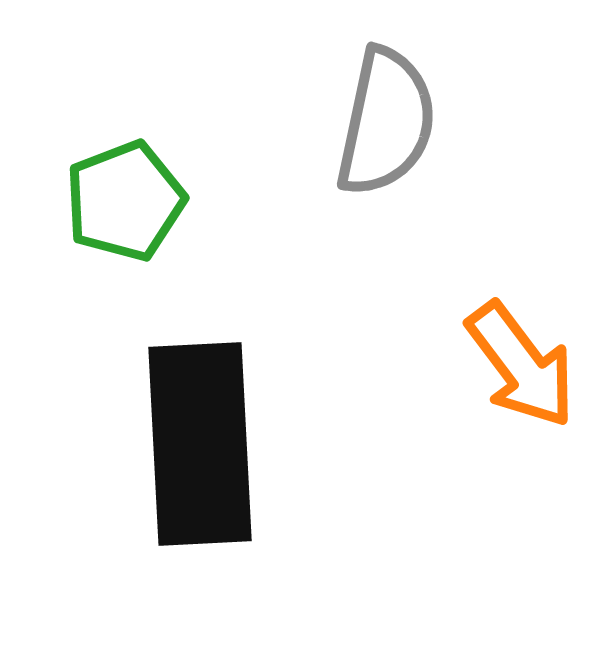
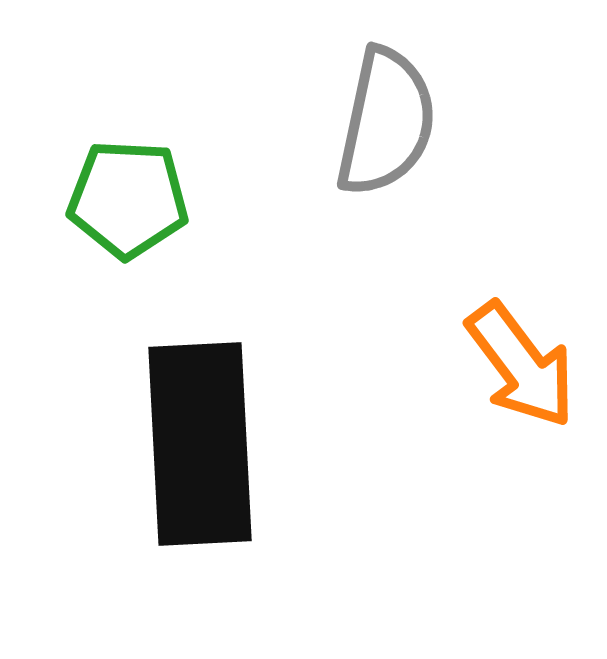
green pentagon: moved 3 px right, 2 px up; rotated 24 degrees clockwise
